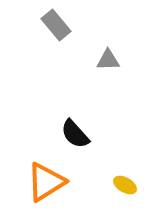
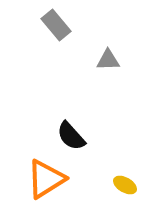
black semicircle: moved 4 px left, 2 px down
orange triangle: moved 3 px up
